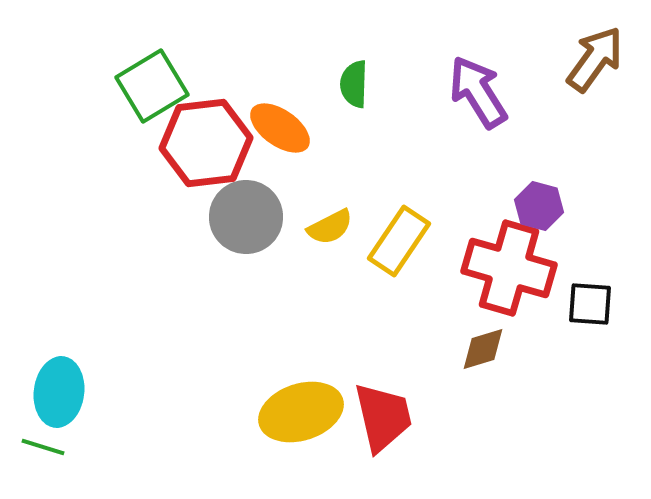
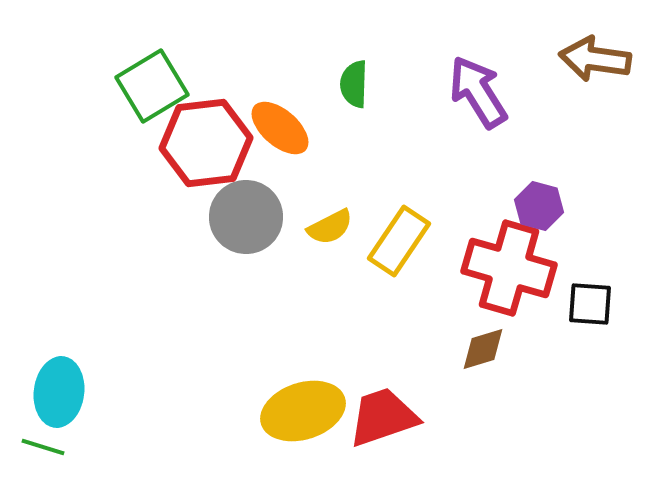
brown arrow: rotated 118 degrees counterclockwise
orange ellipse: rotated 6 degrees clockwise
yellow ellipse: moved 2 px right, 1 px up
red trapezoid: rotated 96 degrees counterclockwise
